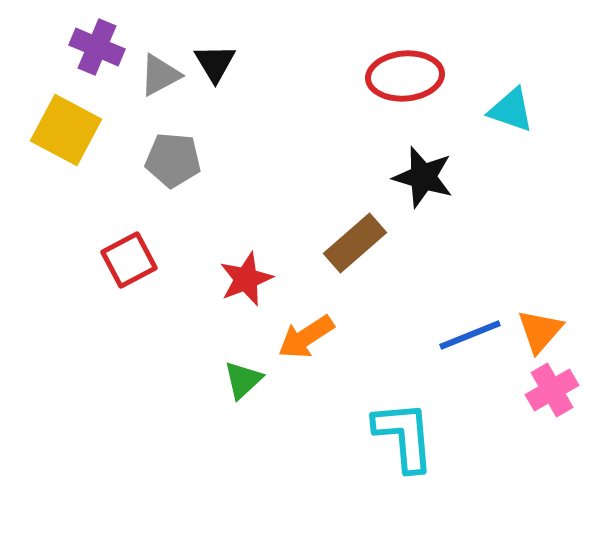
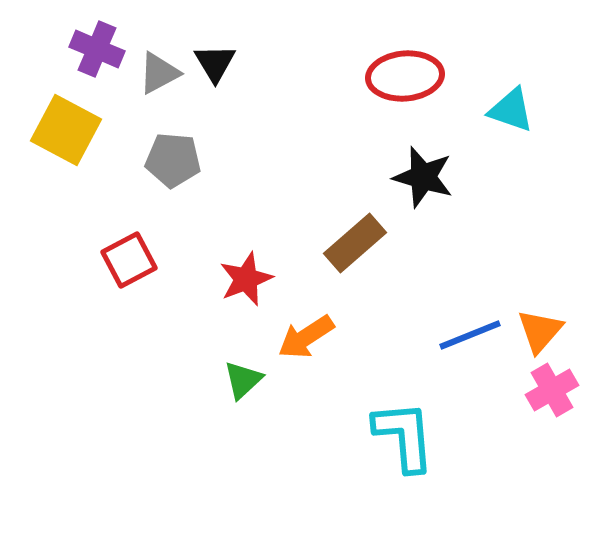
purple cross: moved 2 px down
gray triangle: moved 1 px left, 2 px up
